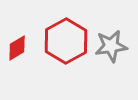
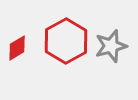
gray star: rotated 8 degrees counterclockwise
